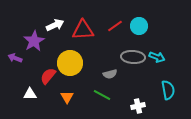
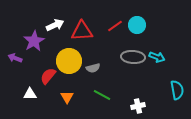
cyan circle: moved 2 px left, 1 px up
red triangle: moved 1 px left, 1 px down
yellow circle: moved 1 px left, 2 px up
gray semicircle: moved 17 px left, 6 px up
cyan semicircle: moved 9 px right
